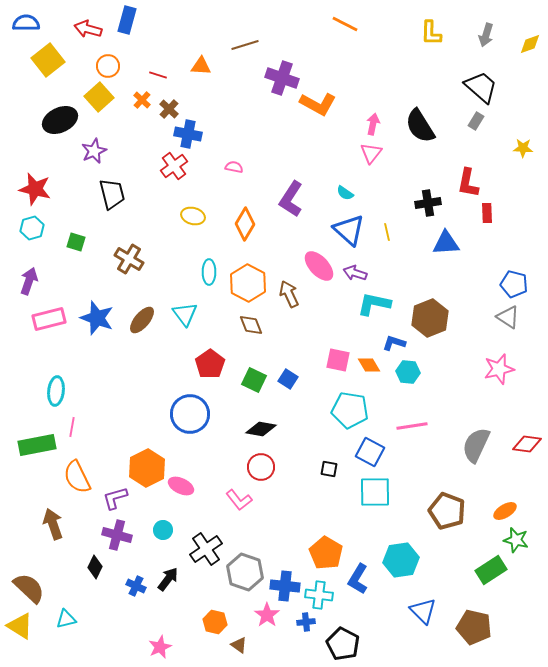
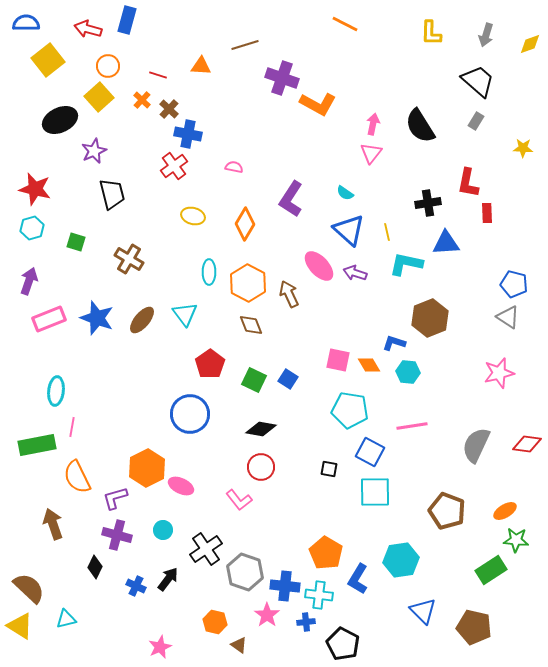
black trapezoid at (481, 87): moved 3 px left, 6 px up
cyan L-shape at (374, 304): moved 32 px right, 40 px up
pink rectangle at (49, 319): rotated 8 degrees counterclockwise
pink star at (499, 369): moved 4 px down
green star at (516, 540): rotated 10 degrees counterclockwise
